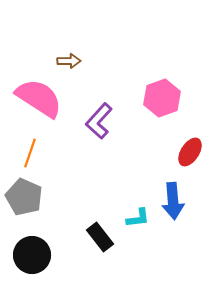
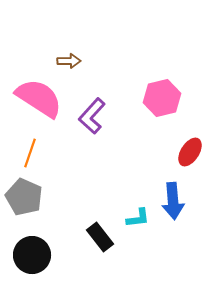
pink hexagon: rotated 6 degrees clockwise
purple L-shape: moved 7 px left, 5 px up
